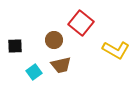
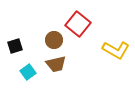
red square: moved 3 px left, 1 px down
black square: rotated 14 degrees counterclockwise
brown trapezoid: moved 5 px left, 1 px up
cyan square: moved 6 px left
